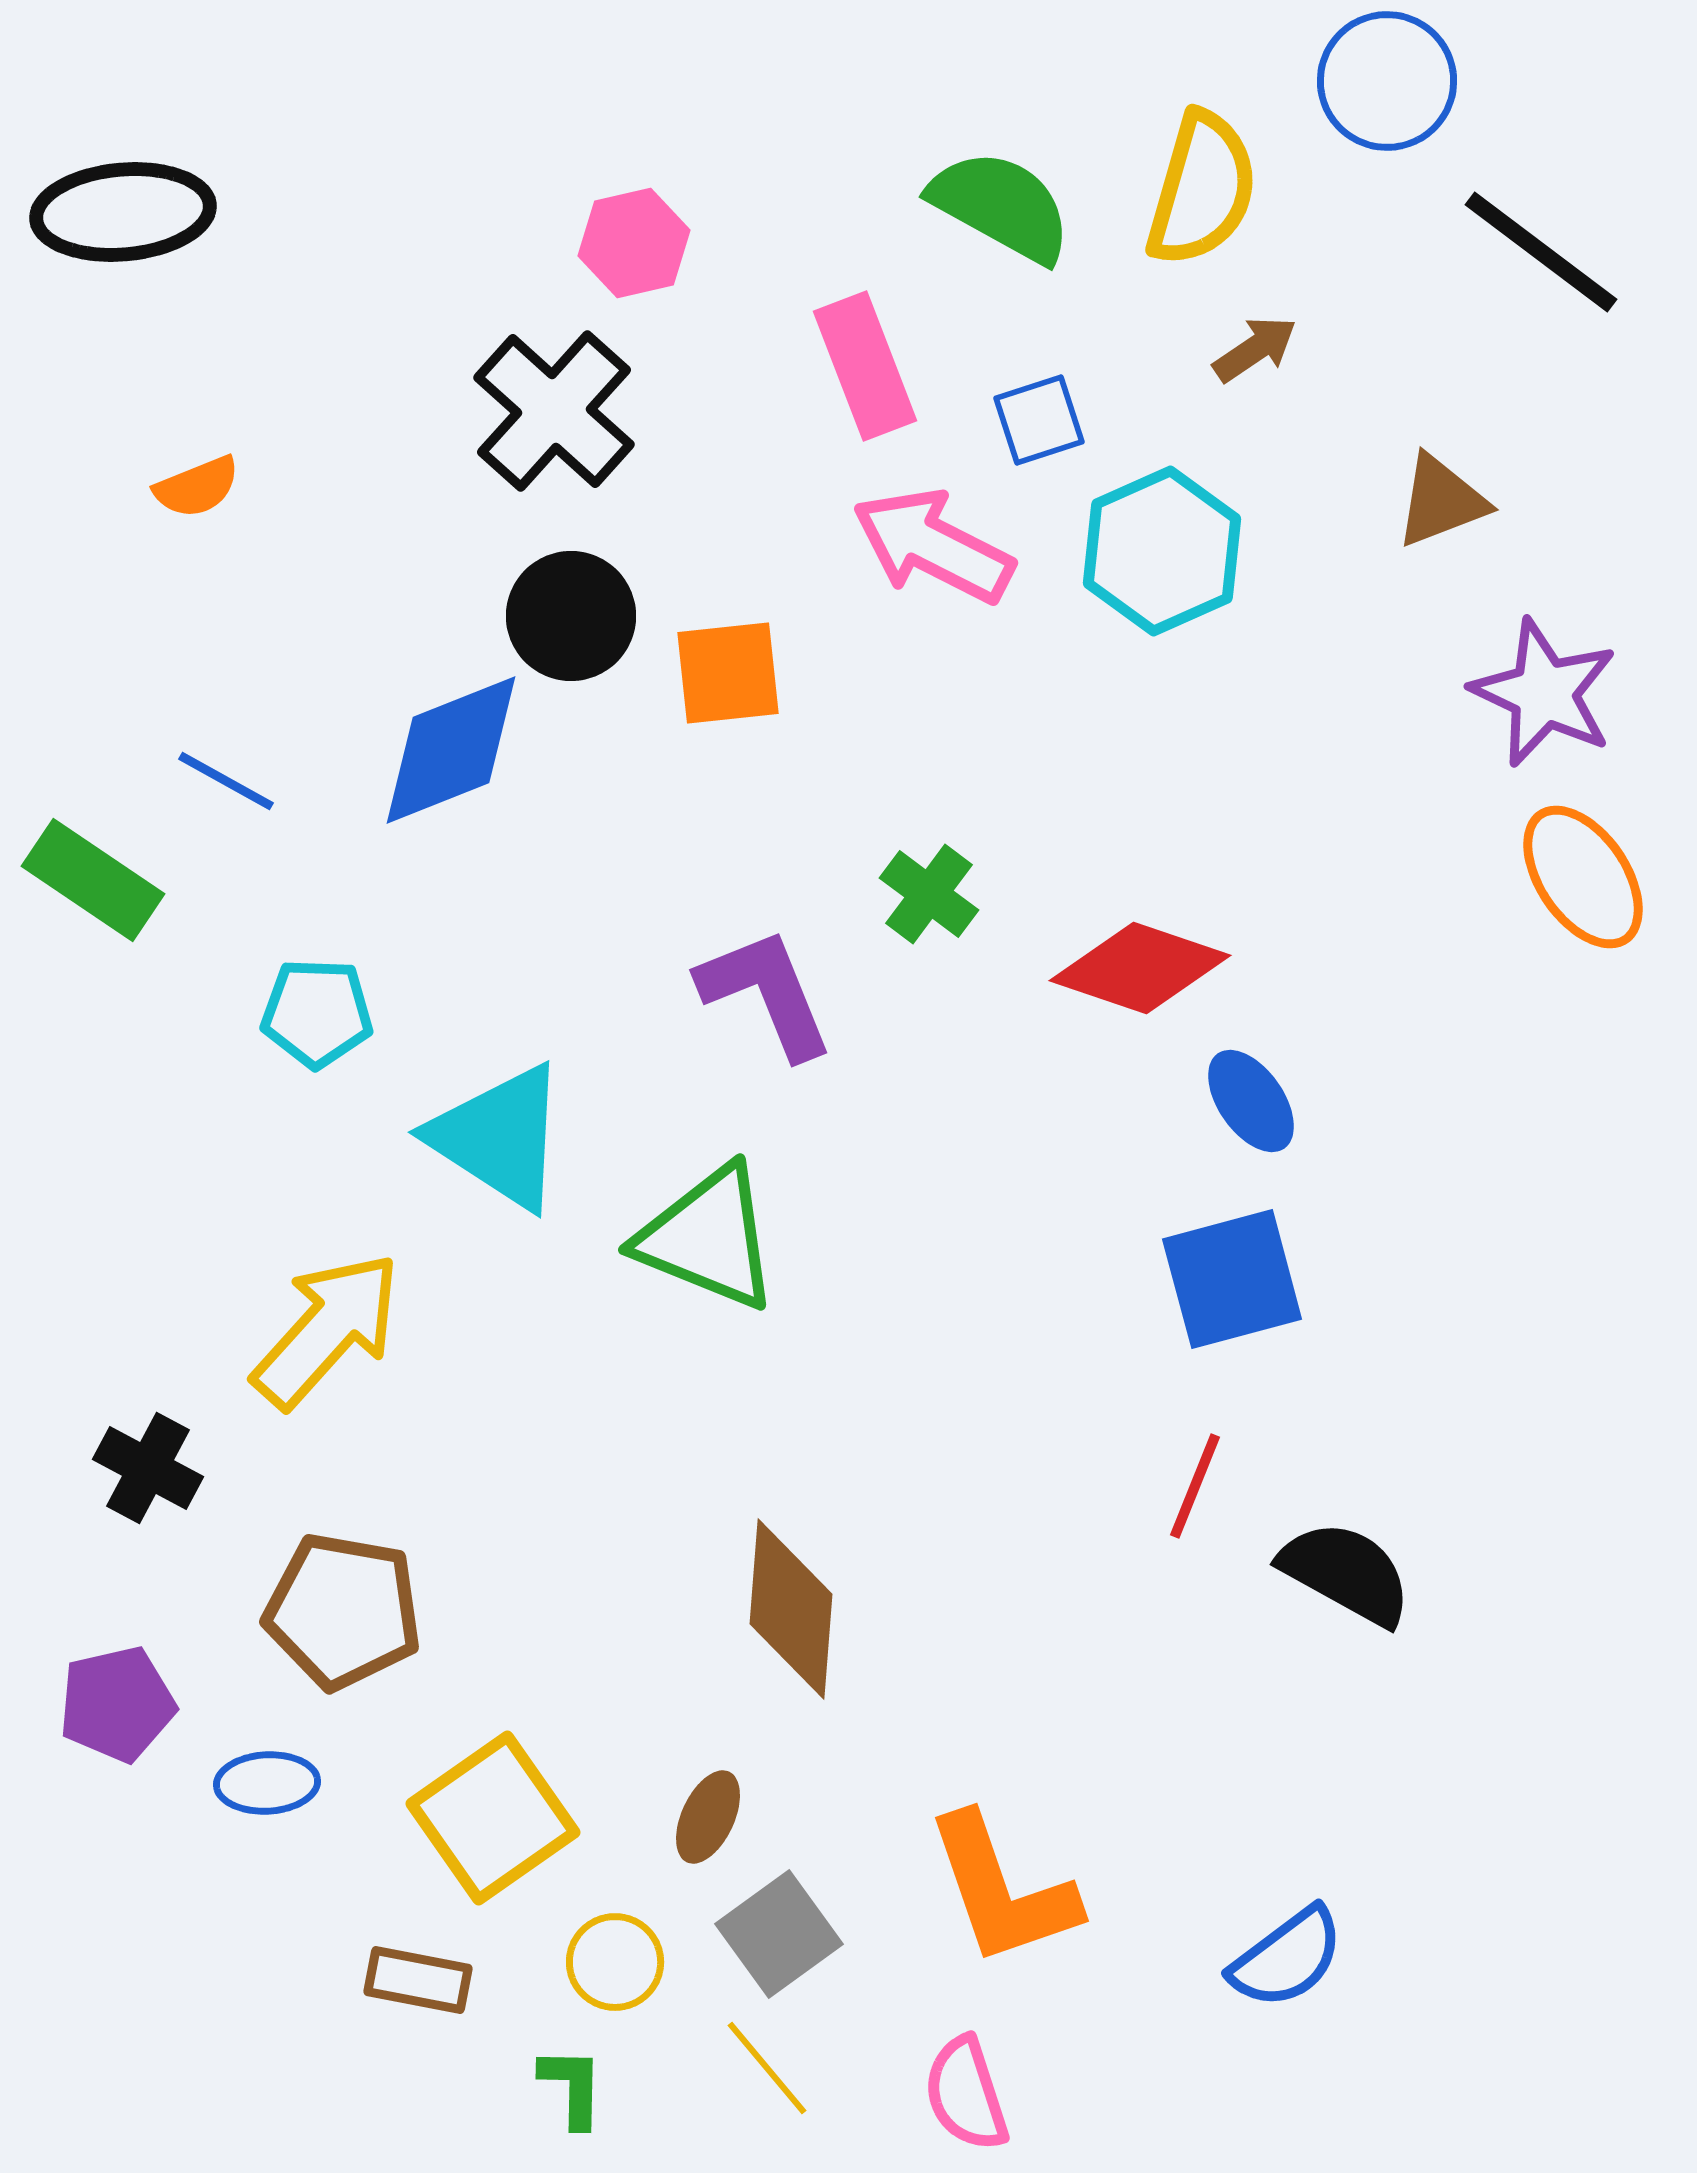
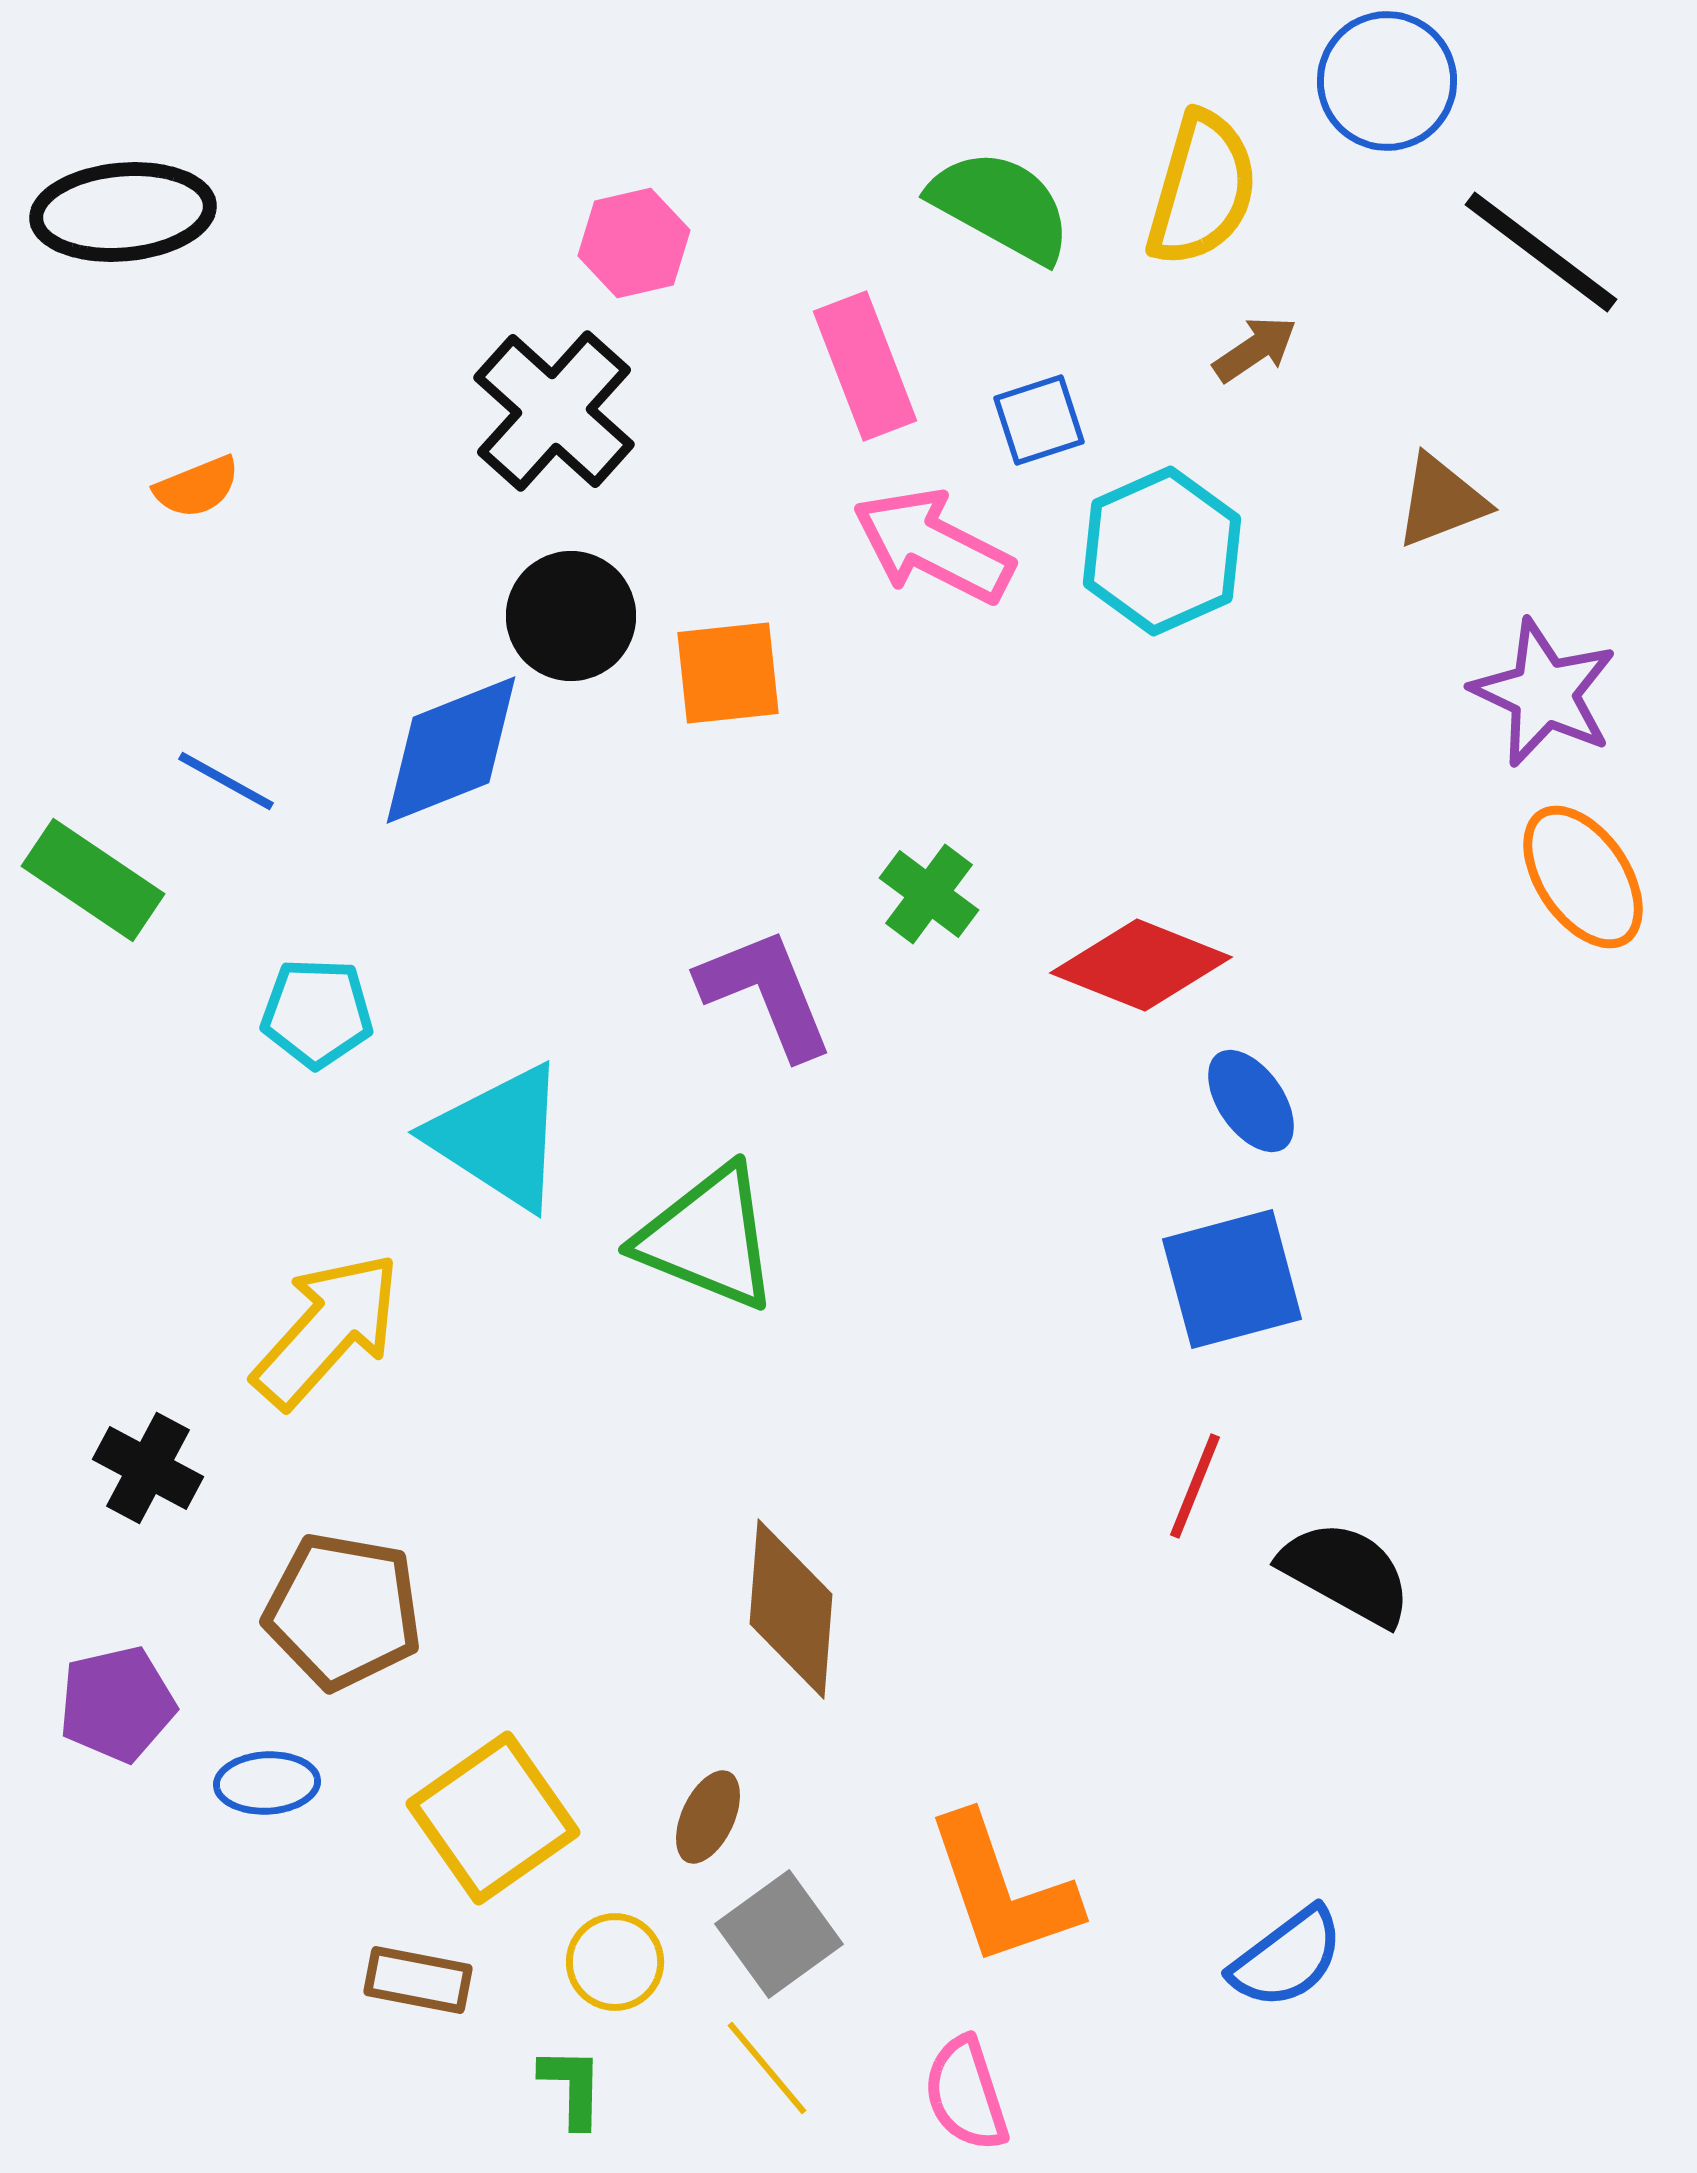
red diamond at (1140, 968): moved 1 px right, 3 px up; rotated 3 degrees clockwise
